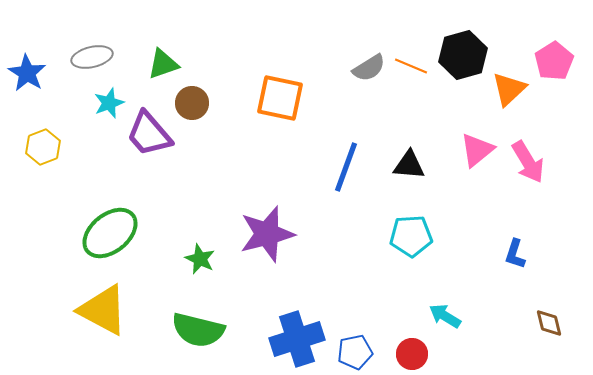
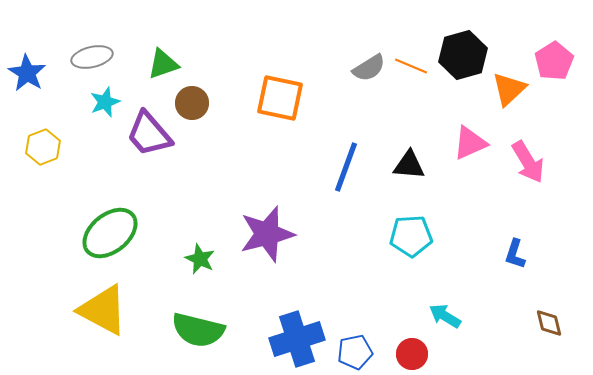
cyan star: moved 4 px left, 1 px up
pink triangle: moved 7 px left, 7 px up; rotated 15 degrees clockwise
